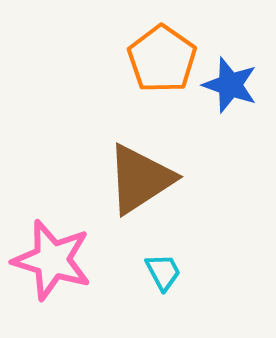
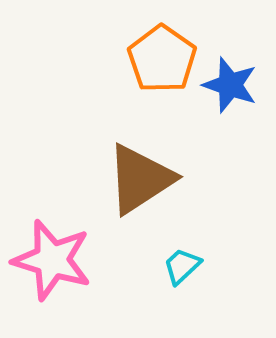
cyan trapezoid: moved 19 px right, 6 px up; rotated 105 degrees counterclockwise
